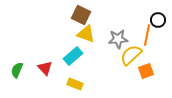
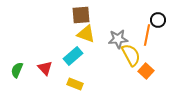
brown square: rotated 30 degrees counterclockwise
yellow semicircle: rotated 105 degrees clockwise
orange square: rotated 28 degrees counterclockwise
